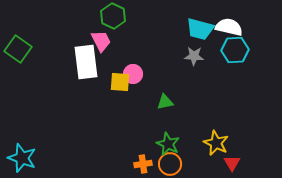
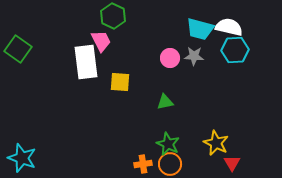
pink circle: moved 37 px right, 16 px up
